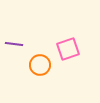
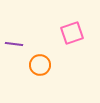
pink square: moved 4 px right, 16 px up
